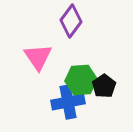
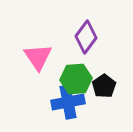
purple diamond: moved 15 px right, 16 px down
green hexagon: moved 5 px left, 1 px up
